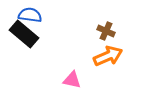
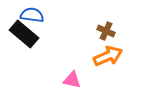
blue semicircle: moved 2 px right
